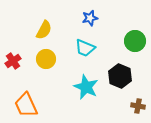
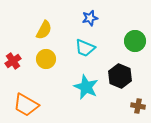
orange trapezoid: rotated 36 degrees counterclockwise
